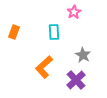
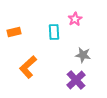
pink star: moved 1 px right, 7 px down
orange rectangle: rotated 56 degrees clockwise
gray star: rotated 21 degrees counterclockwise
orange L-shape: moved 16 px left
